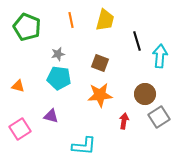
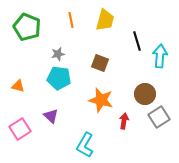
orange star: moved 1 px right, 5 px down; rotated 20 degrees clockwise
purple triangle: rotated 28 degrees clockwise
cyan L-shape: moved 1 px right, 1 px up; rotated 115 degrees clockwise
